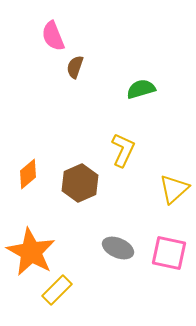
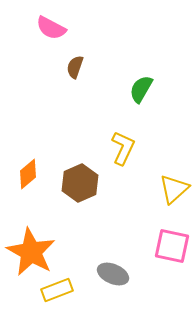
pink semicircle: moved 2 px left, 8 px up; rotated 40 degrees counterclockwise
green semicircle: rotated 44 degrees counterclockwise
yellow L-shape: moved 2 px up
gray ellipse: moved 5 px left, 26 px down
pink square: moved 3 px right, 7 px up
yellow rectangle: rotated 24 degrees clockwise
